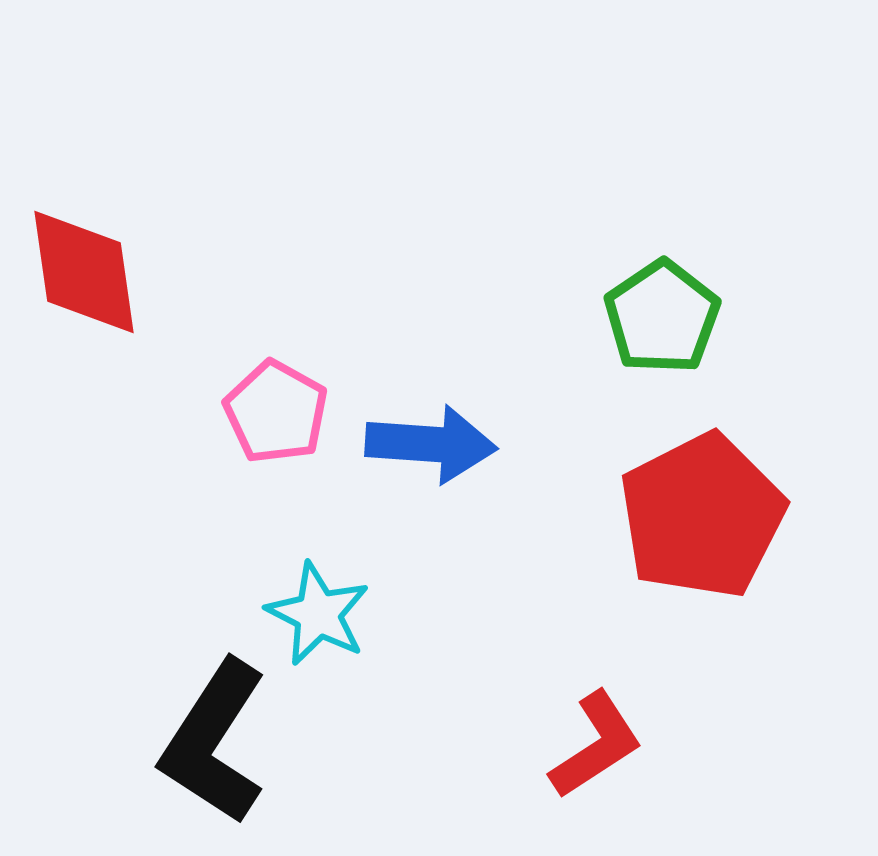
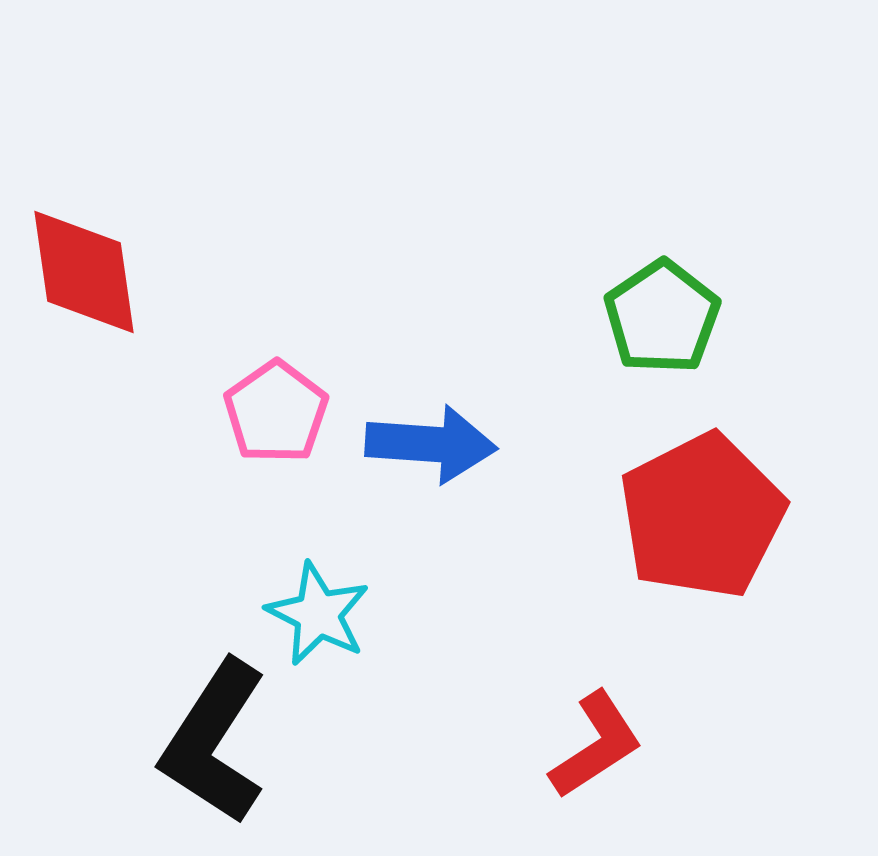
pink pentagon: rotated 8 degrees clockwise
